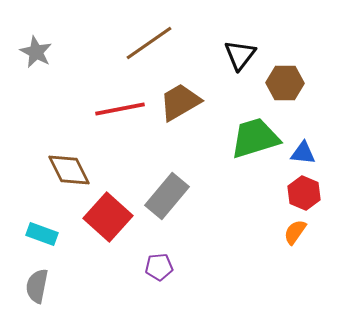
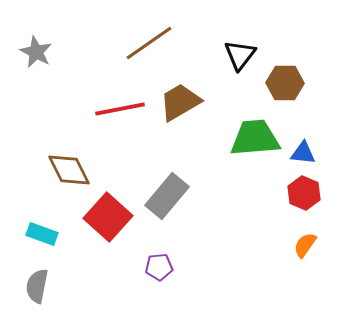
green trapezoid: rotated 12 degrees clockwise
orange semicircle: moved 10 px right, 13 px down
